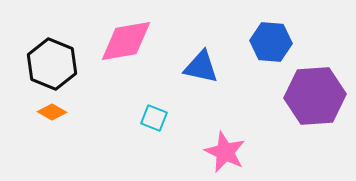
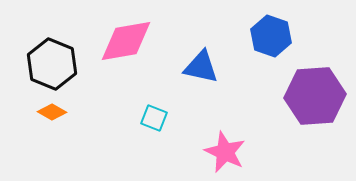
blue hexagon: moved 6 px up; rotated 15 degrees clockwise
